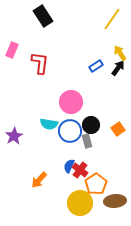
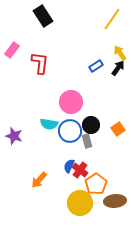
pink rectangle: rotated 14 degrees clockwise
purple star: rotated 24 degrees counterclockwise
